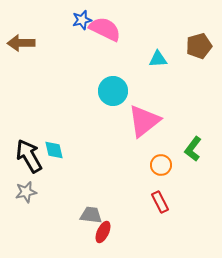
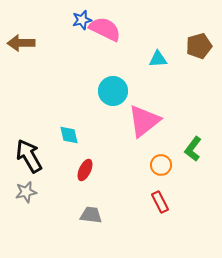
cyan diamond: moved 15 px right, 15 px up
red ellipse: moved 18 px left, 62 px up
